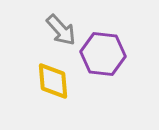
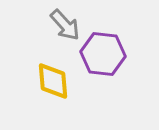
gray arrow: moved 4 px right, 5 px up
